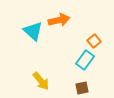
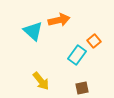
cyan rectangle: moved 8 px left, 5 px up
